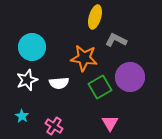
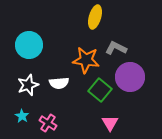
gray L-shape: moved 8 px down
cyan circle: moved 3 px left, 2 px up
orange star: moved 2 px right, 2 px down
white star: moved 1 px right, 5 px down
green square: moved 3 px down; rotated 20 degrees counterclockwise
pink cross: moved 6 px left, 3 px up
